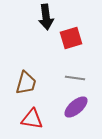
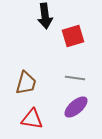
black arrow: moved 1 px left, 1 px up
red square: moved 2 px right, 2 px up
